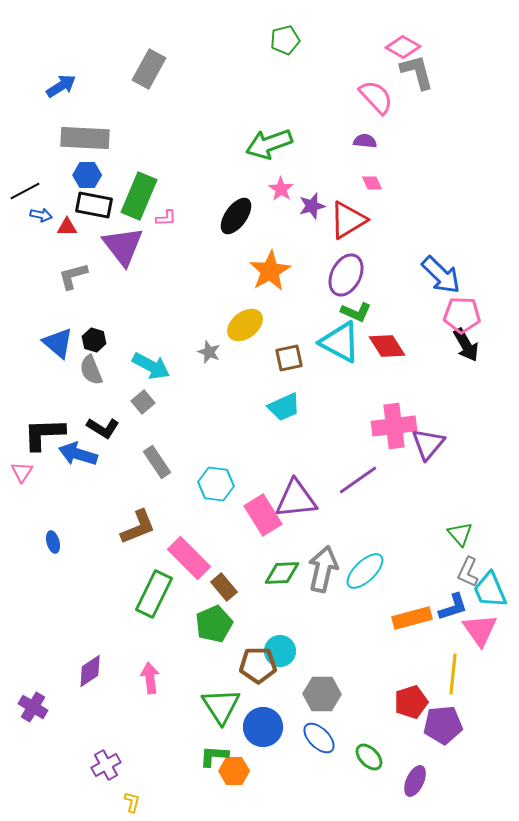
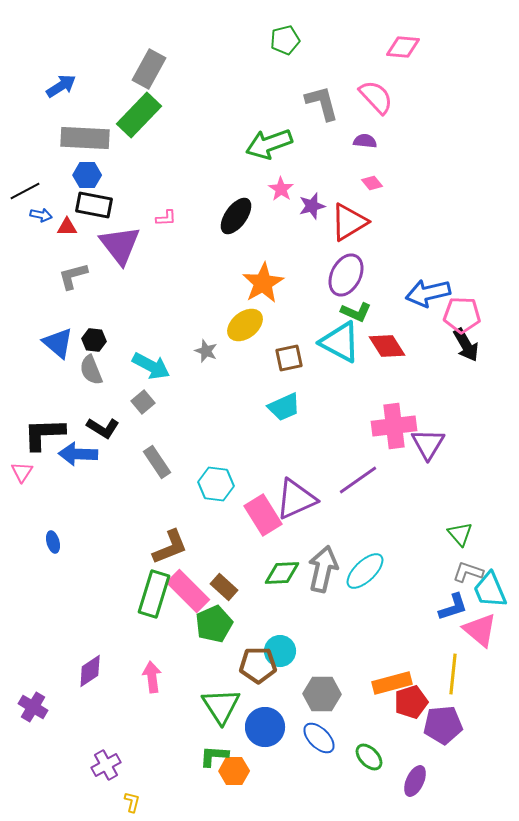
pink diamond at (403, 47): rotated 24 degrees counterclockwise
gray L-shape at (417, 72): moved 95 px left, 31 px down
pink diamond at (372, 183): rotated 15 degrees counterclockwise
green rectangle at (139, 196): moved 81 px up; rotated 21 degrees clockwise
red triangle at (348, 220): moved 1 px right, 2 px down
purple triangle at (123, 246): moved 3 px left, 1 px up
orange star at (270, 271): moved 7 px left, 12 px down
blue arrow at (441, 275): moved 13 px left, 18 px down; rotated 123 degrees clockwise
black hexagon at (94, 340): rotated 10 degrees counterclockwise
gray star at (209, 352): moved 3 px left, 1 px up
purple triangle at (428, 444): rotated 9 degrees counterclockwise
blue arrow at (78, 454): rotated 15 degrees counterclockwise
purple triangle at (296, 499): rotated 18 degrees counterclockwise
brown L-shape at (138, 527): moved 32 px right, 20 px down
pink rectangle at (189, 558): moved 1 px left, 33 px down
gray L-shape at (468, 572): rotated 84 degrees clockwise
brown rectangle at (224, 587): rotated 8 degrees counterclockwise
green rectangle at (154, 594): rotated 9 degrees counterclockwise
orange rectangle at (412, 618): moved 20 px left, 65 px down
pink triangle at (480, 630): rotated 15 degrees counterclockwise
pink arrow at (150, 678): moved 2 px right, 1 px up
blue circle at (263, 727): moved 2 px right
